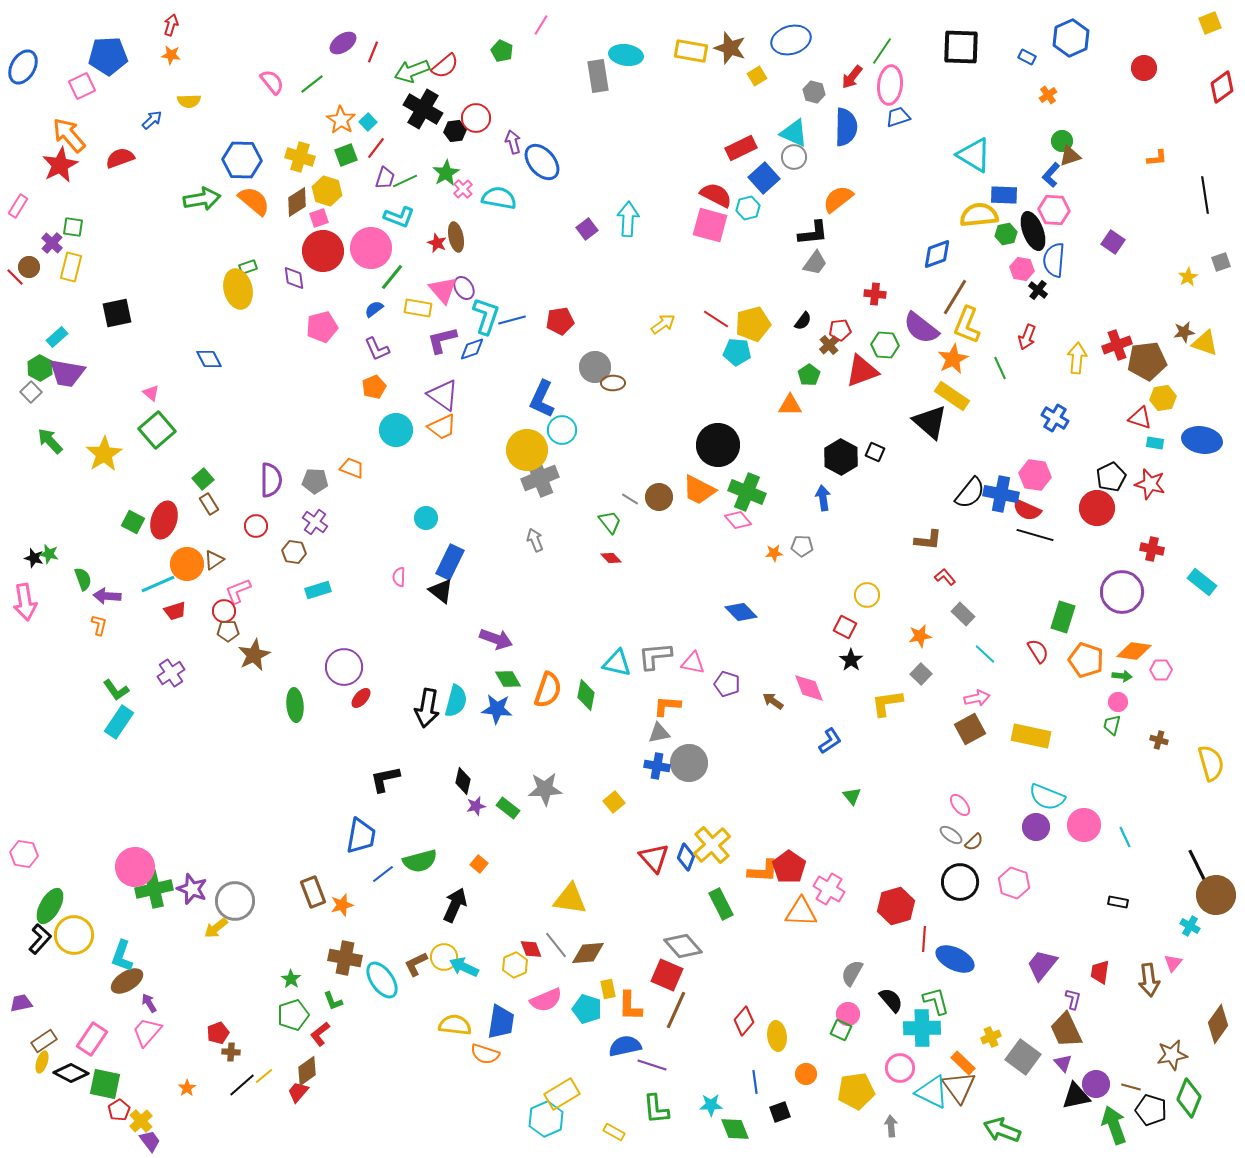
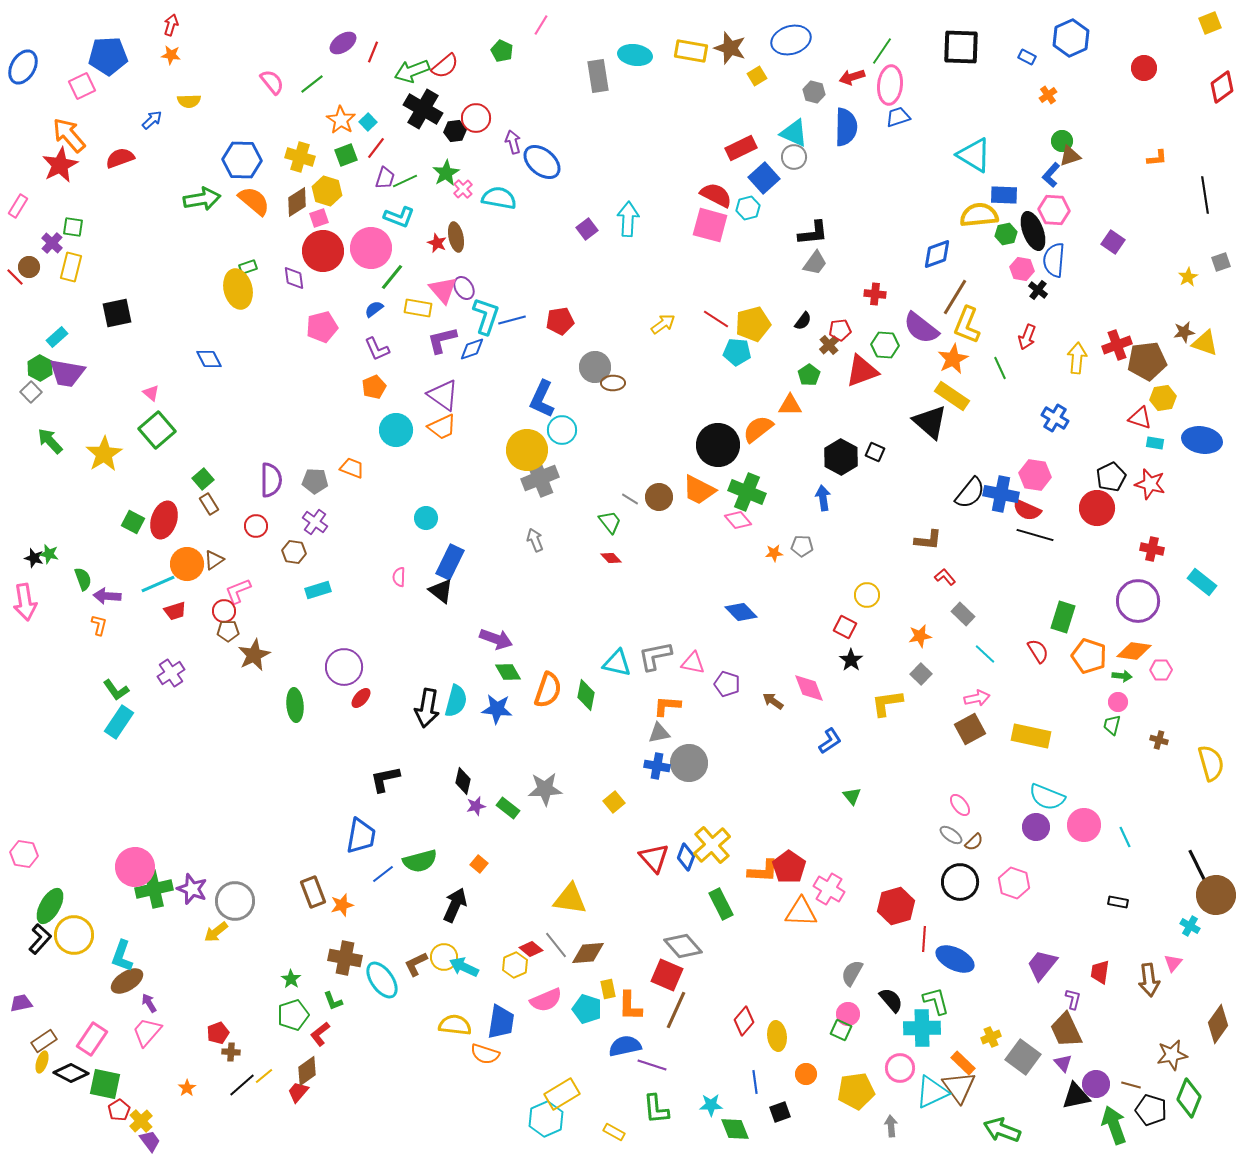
cyan ellipse at (626, 55): moved 9 px right
red arrow at (852, 77): rotated 35 degrees clockwise
blue ellipse at (542, 162): rotated 9 degrees counterclockwise
orange semicircle at (838, 199): moved 80 px left, 230 px down
purple circle at (1122, 592): moved 16 px right, 9 px down
gray L-shape at (655, 656): rotated 6 degrees counterclockwise
orange pentagon at (1086, 660): moved 3 px right, 4 px up
green diamond at (508, 679): moved 7 px up
yellow arrow at (216, 928): moved 4 px down
red diamond at (531, 949): rotated 30 degrees counterclockwise
brown line at (1131, 1087): moved 2 px up
cyan triangle at (932, 1092): rotated 51 degrees counterclockwise
